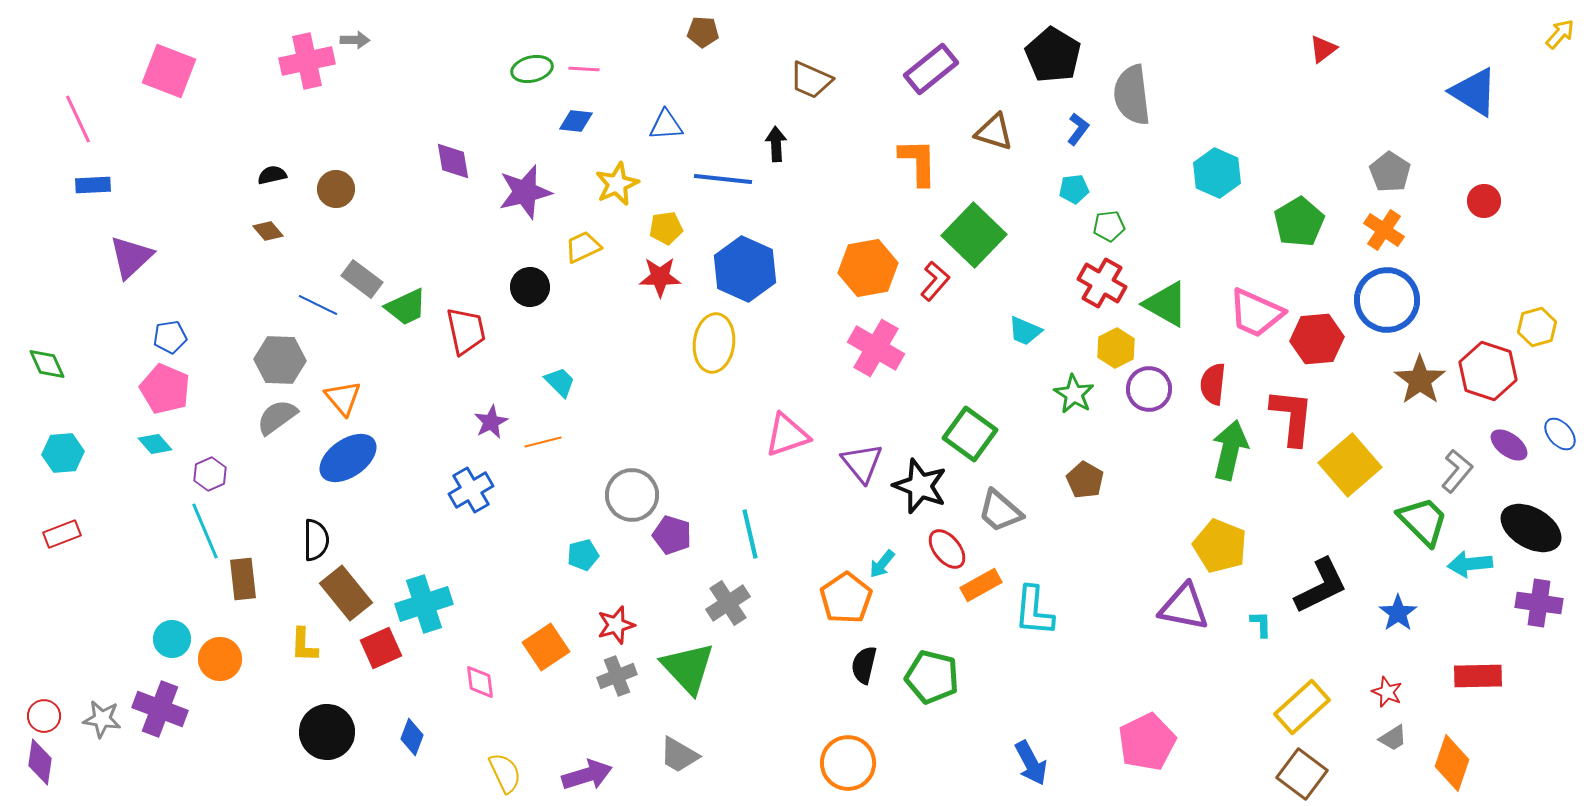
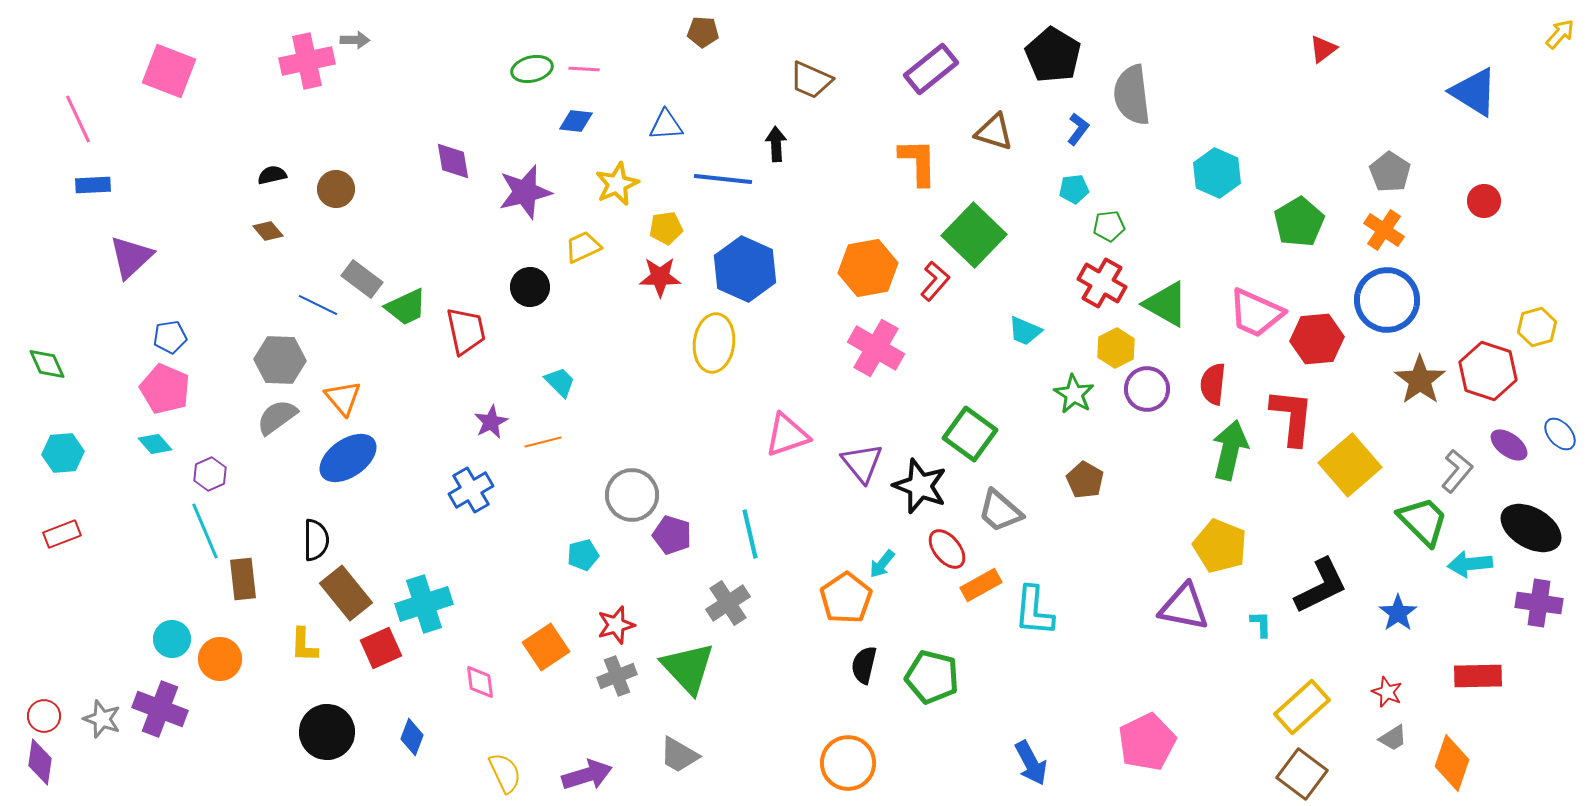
purple circle at (1149, 389): moved 2 px left
gray star at (102, 719): rotated 12 degrees clockwise
